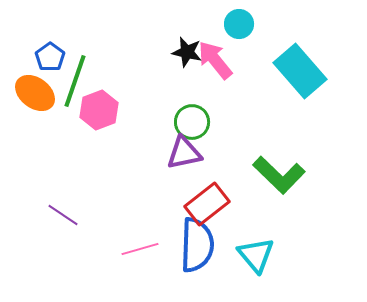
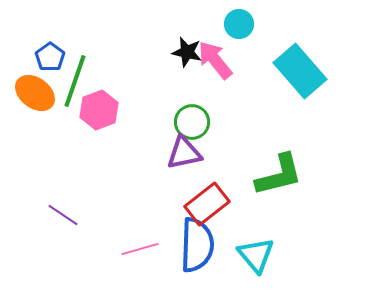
green L-shape: rotated 58 degrees counterclockwise
